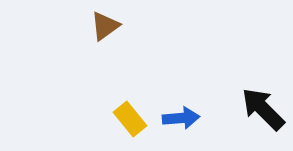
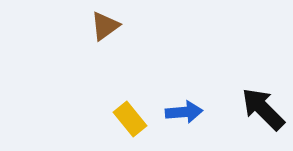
blue arrow: moved 3 px right, 6 px up
